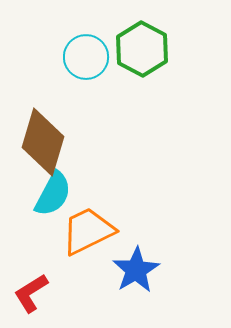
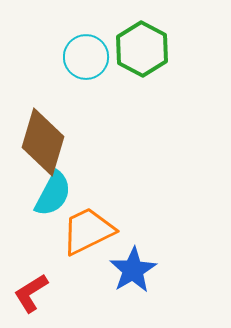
blue star: moved 3 px left
